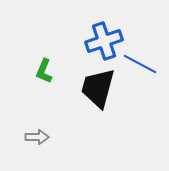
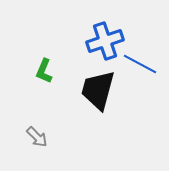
blue cross: moved 1 px right
black trapezoid: moved 2 px down
gray arrow: rotated 45 degrees clockwise
